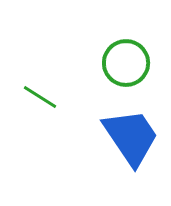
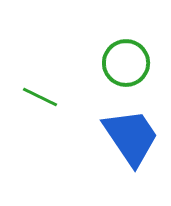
green line: rotated 6 degrees counterclockwise
